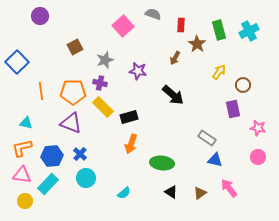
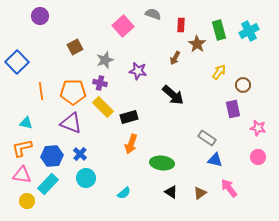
yellow circle: moved 2 px right
